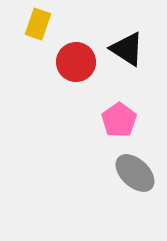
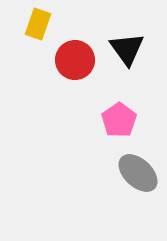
black triangle: rotated 21 degrees clockwise
red circle: moved 1 px left, 2 px up
gray ellipse: moved 3 px right
